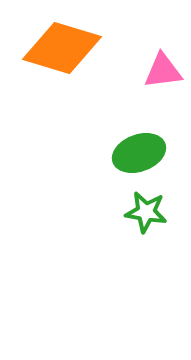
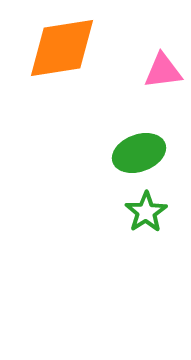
orange diamond: rotated 26 degrees counterclockwise
green star: rotated 30 degrees clockwise
